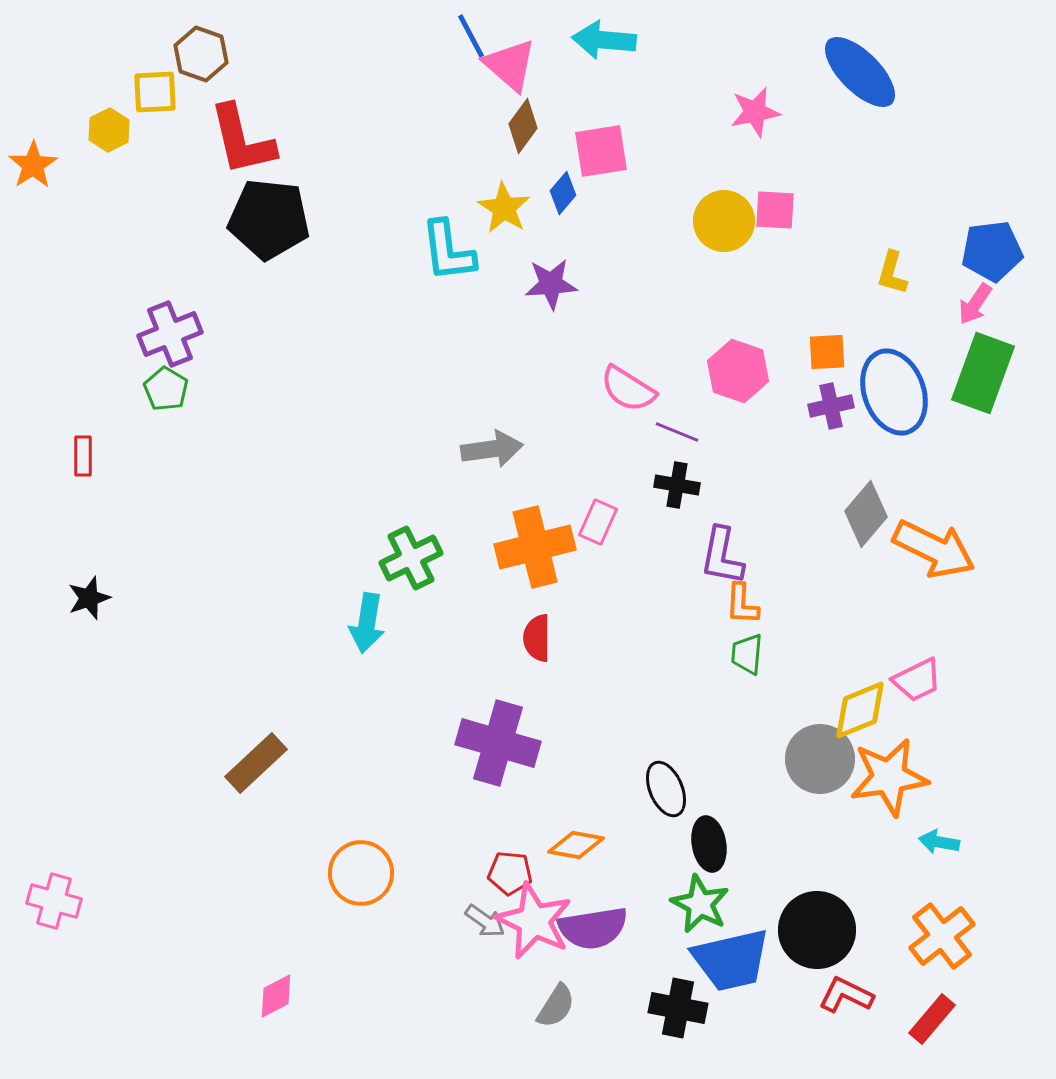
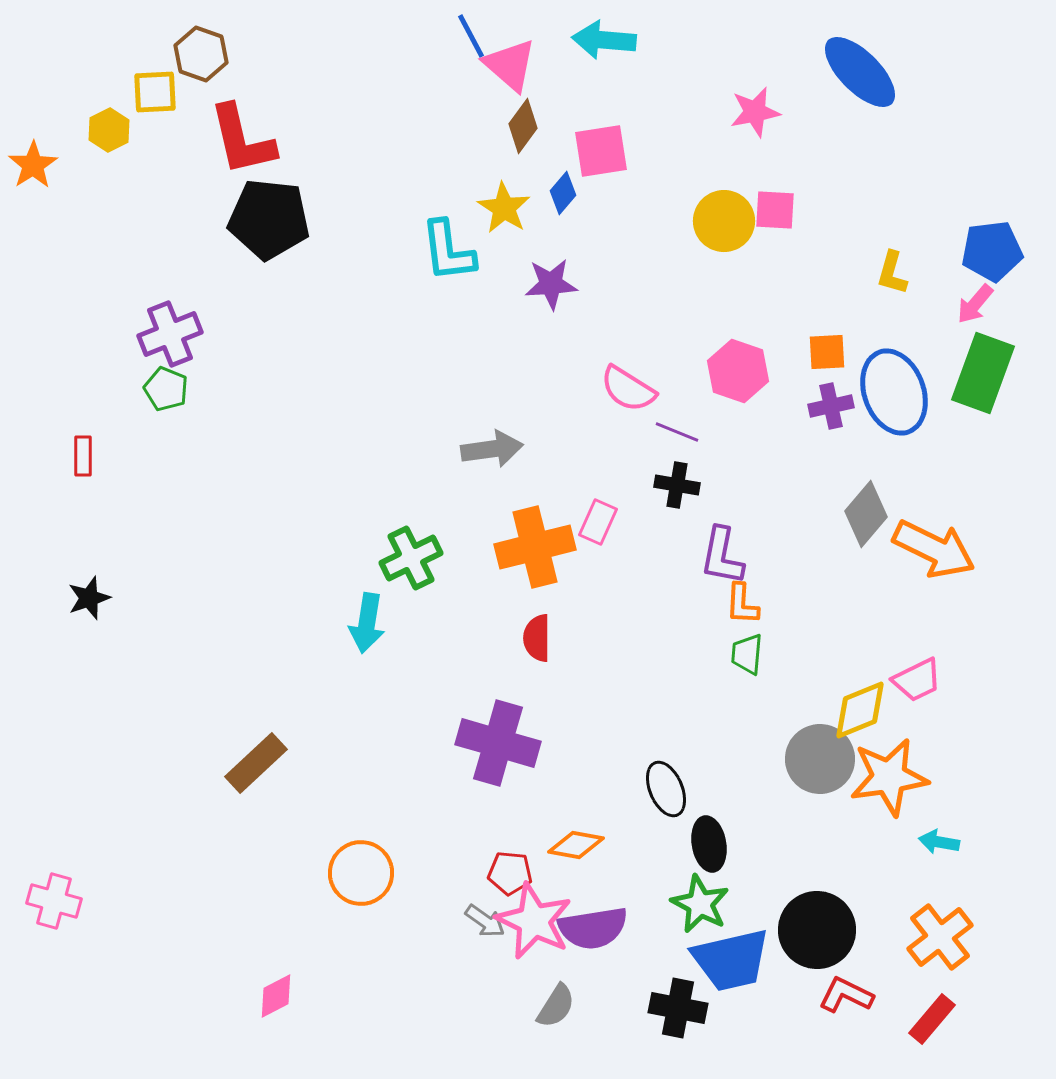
pink arrow at (975, 304): rotated 6 degrees clockwise
green pentagon at (166, 389): rotated 9 degrees counterclockwise
orange cross at (942, 936): moved 2 px left, 1 px down
